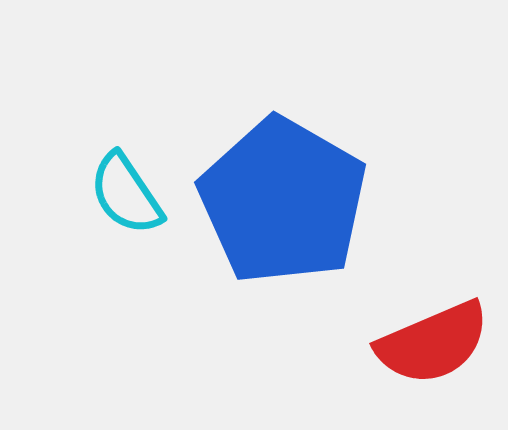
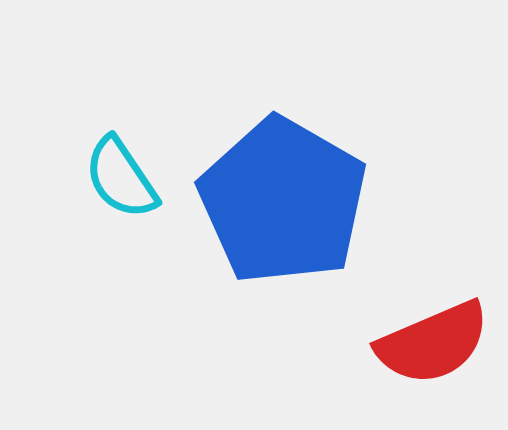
cyan semicircle: moved 5 px left, 16 px up
